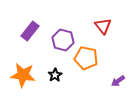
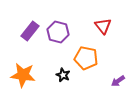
purple hexagon: moved 5 px left, 8 px up
black star: moved 8 px right; rotated 16 degrees counterclockwise
